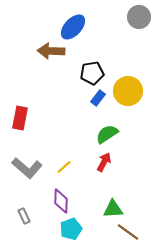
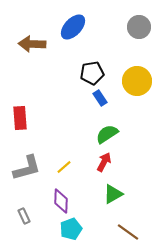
gray circle: moved 10 px down
brown arrow: moved 19 px left, 7 px up
yellow circle: moved 9 px right, 10 px up
blue rectangle: moved 2 px right; rotated 70 degrees counterclockwise
red rectangle: rotated 15 degrees counterclockwise
gray L-shape: rotated 56 degrees counterclockwise
green triangle: moved 15 px up; rotated 25 degrees counterclockwise
